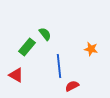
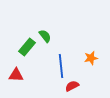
green semicircle: moved 2 px down
orange star: moved 9 px down; rotated 24 degrees counterclockwise
blue line: moved 2 px right
red triangle: rotated 28 degrees counterclockwise
